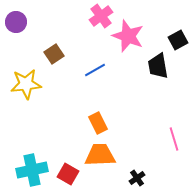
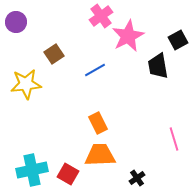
pink star: rotated 24 degrees clockwise
